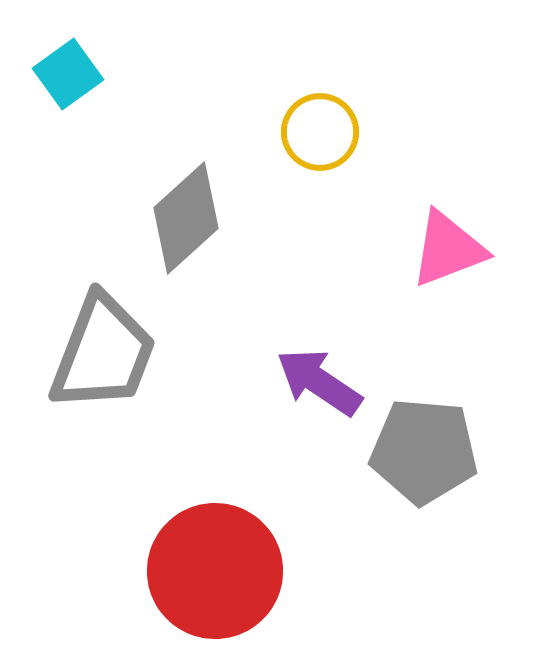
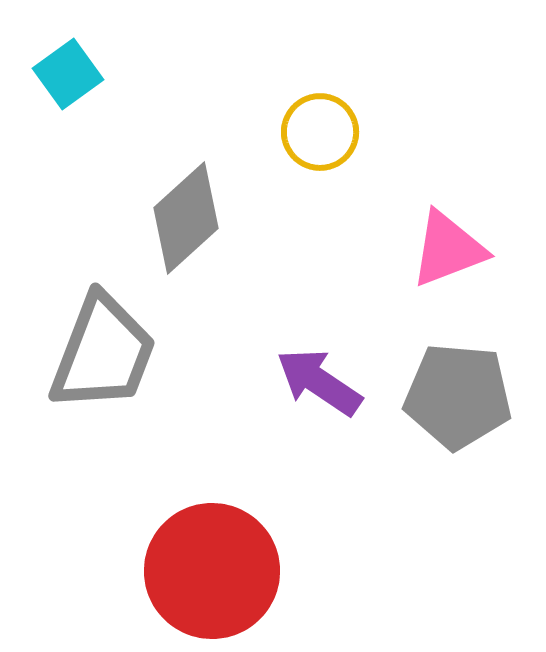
gray pentagon: moved 34 px right, 55 px up
red circle: moved 3 px left
